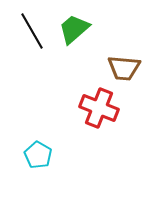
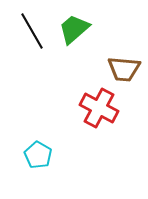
brown trapezoid: moved 1 px down
red cross: rotated 6 degrees clockwise
